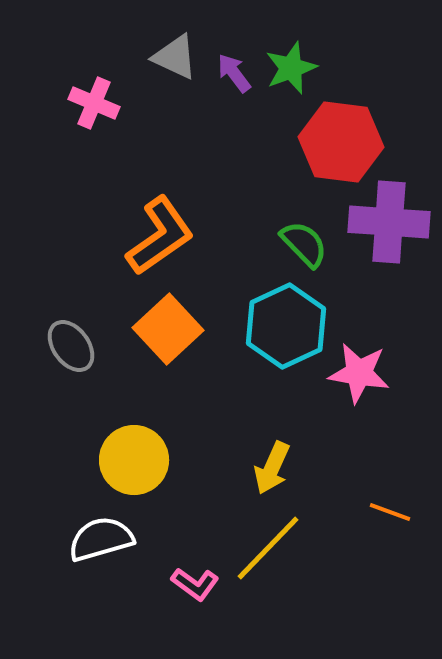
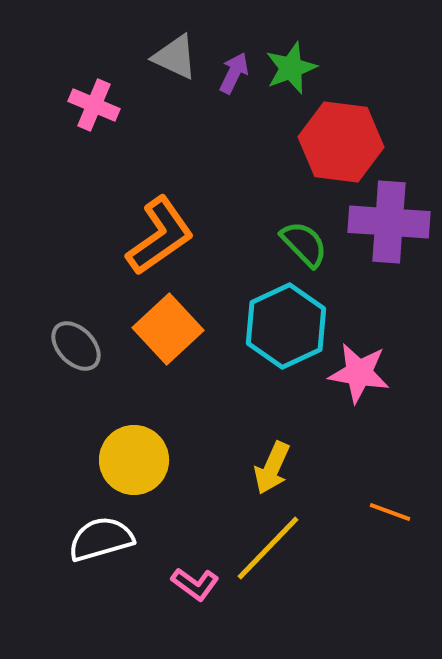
purple arrow: rotated 63 degrees clockwise
pink cross: moved 2 px down
gray ellipse: moved 5 px right; rotated 8 degrees counterclockwise
